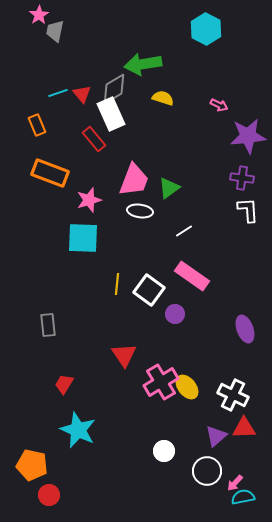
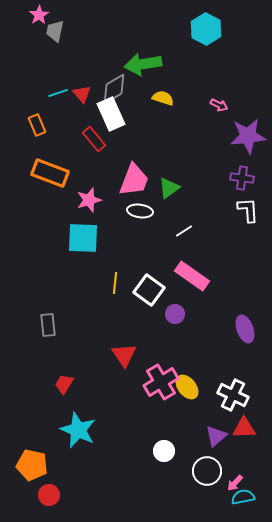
yellow line at (117, 284): moved 2 px left, 1 px up
